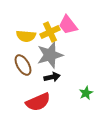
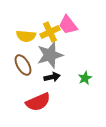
green star: moved 1 px left, 15 px up
